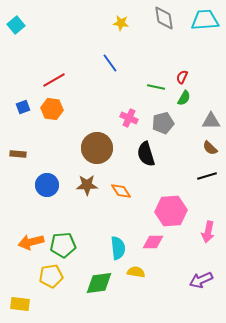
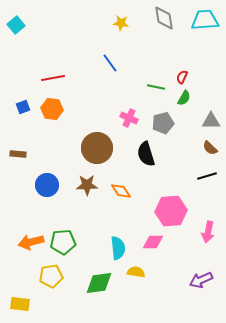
red line: moved 1 px left, 2 px up; rotated 20 degrees clockwise
green pentagon: moved 3 px up
